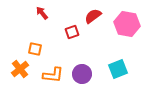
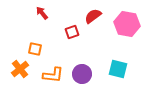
cyan square: rotated 36 degrees clockwise
